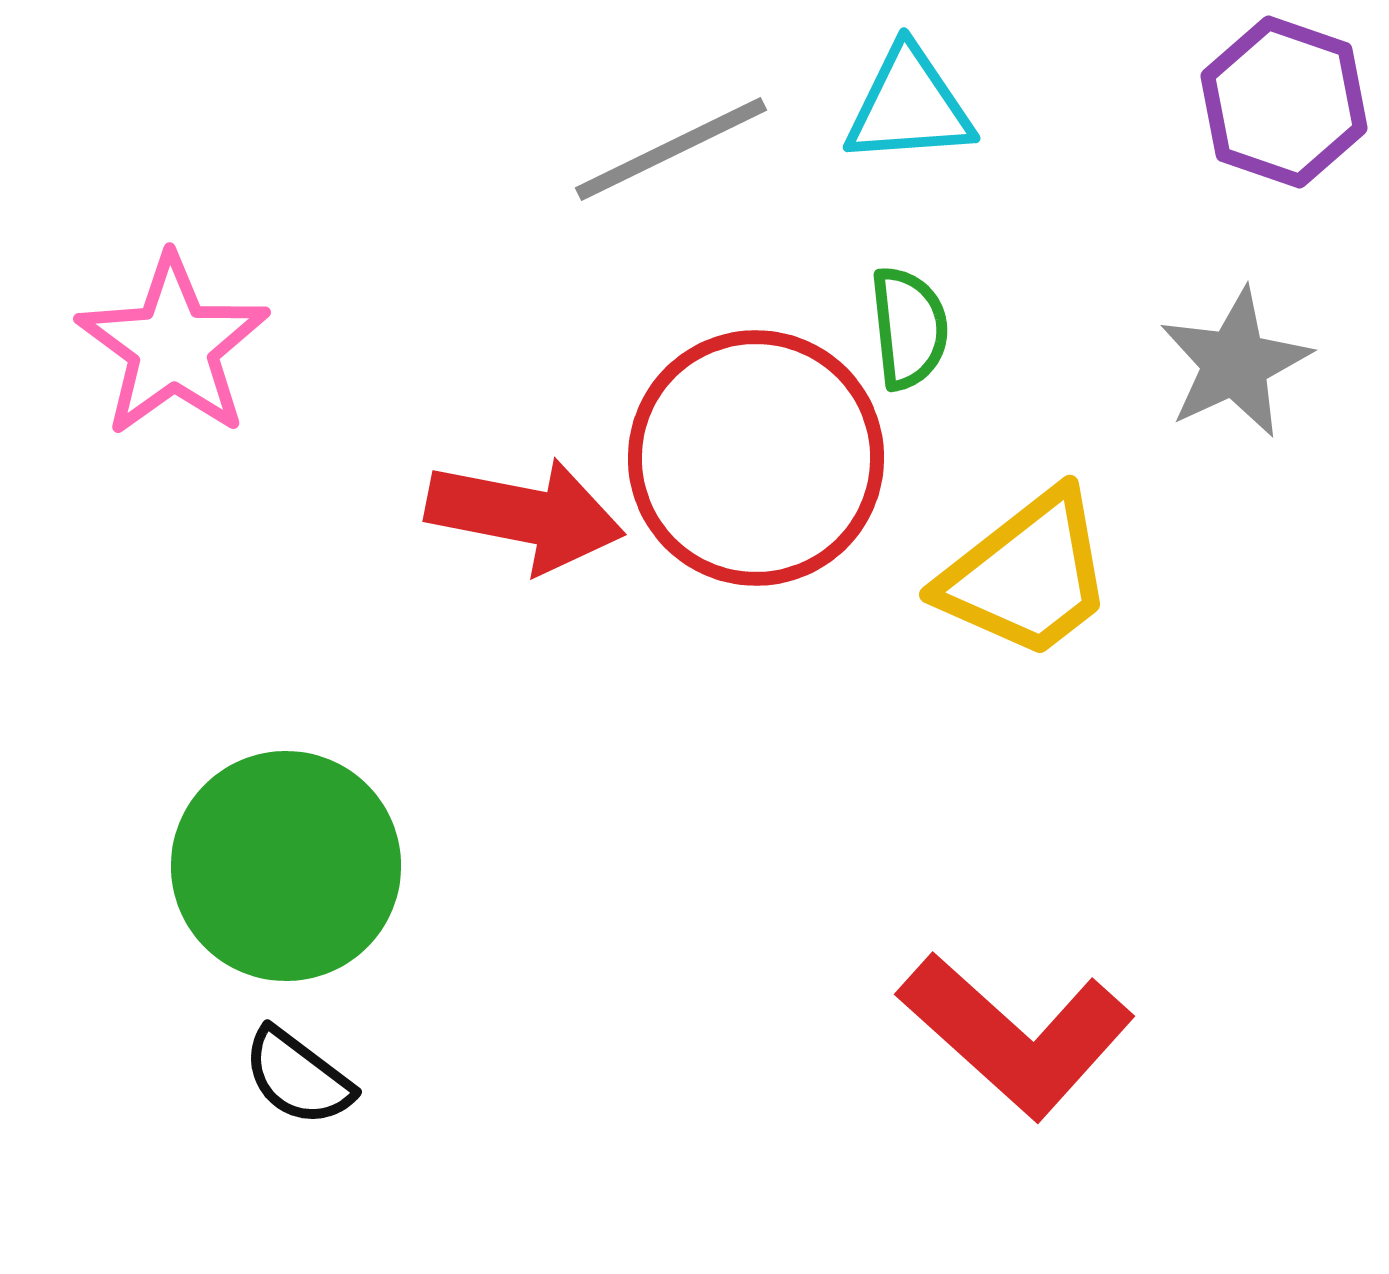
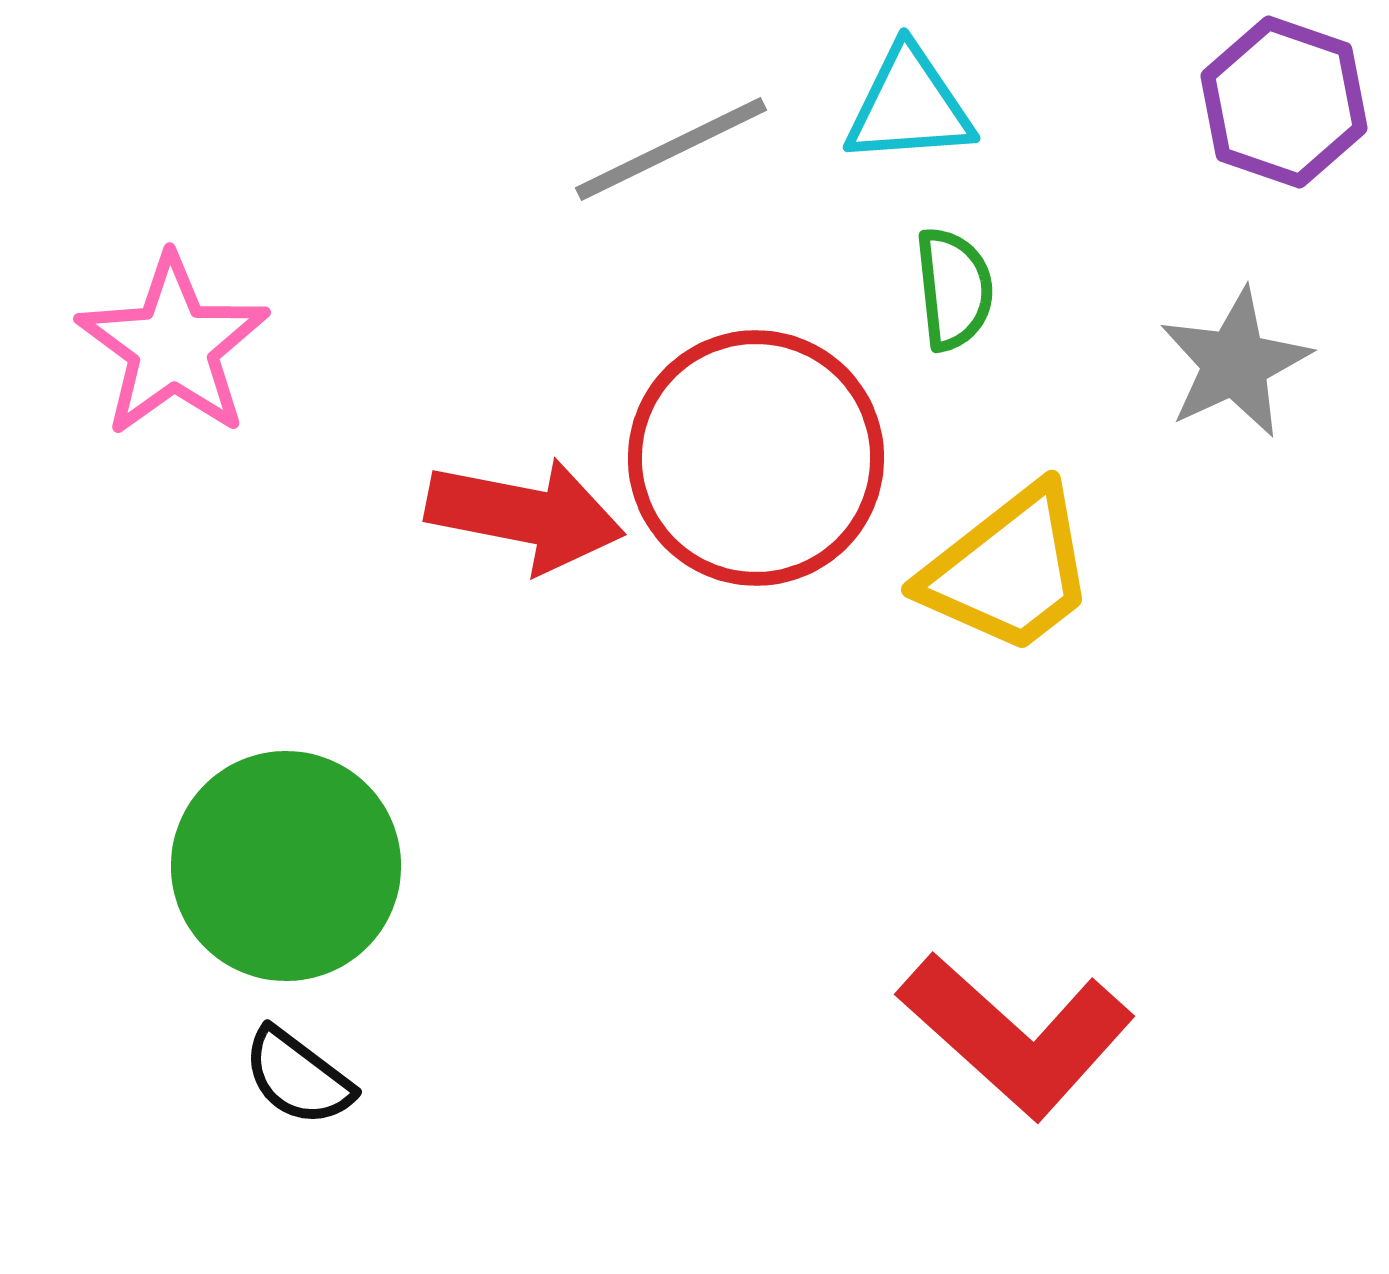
green semicircle: moved 45 px right, 39 px up
yellow trapezoid: moved 18 px left, 5 px up
